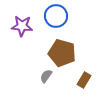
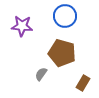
blue circle: moved 9 px right
gray semicircle: moved 5 px left, 2 px up
brown rectangle: moved 1 px left, 3 px down
